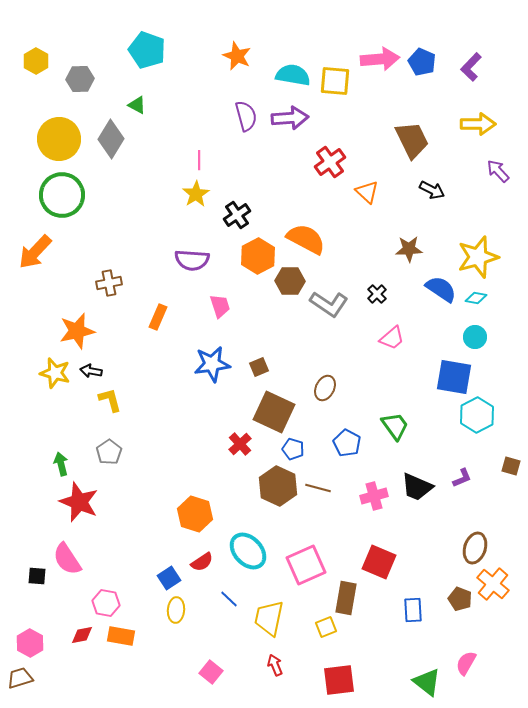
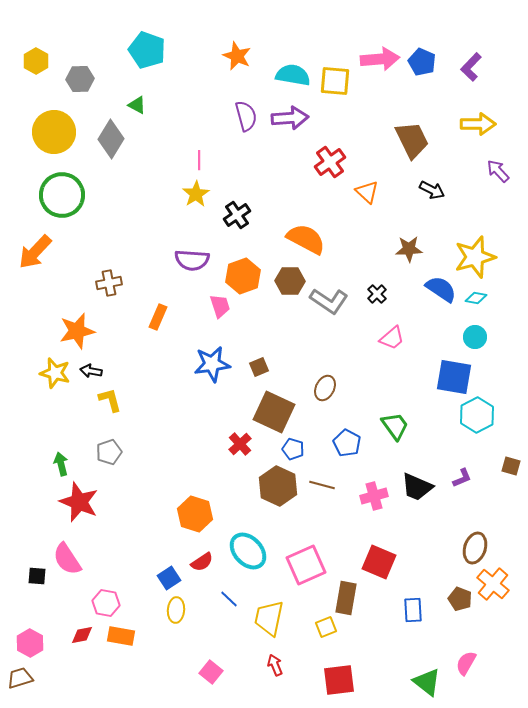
yellow circle at (59, 139): moved 5 px left, 7 px up
orange hexagon at (258, 256): moved 15 px left, 20 px down; rotated 8 degrees clockwise
yellow star at (478, 257): moved 3 px left
gray L-shape at (329, 304): moved 3 px up
gray pentagon at (109, 452): rotated 15 degrees clockwise
brown line at (318, 488): moved 4 px right, 3 px up
